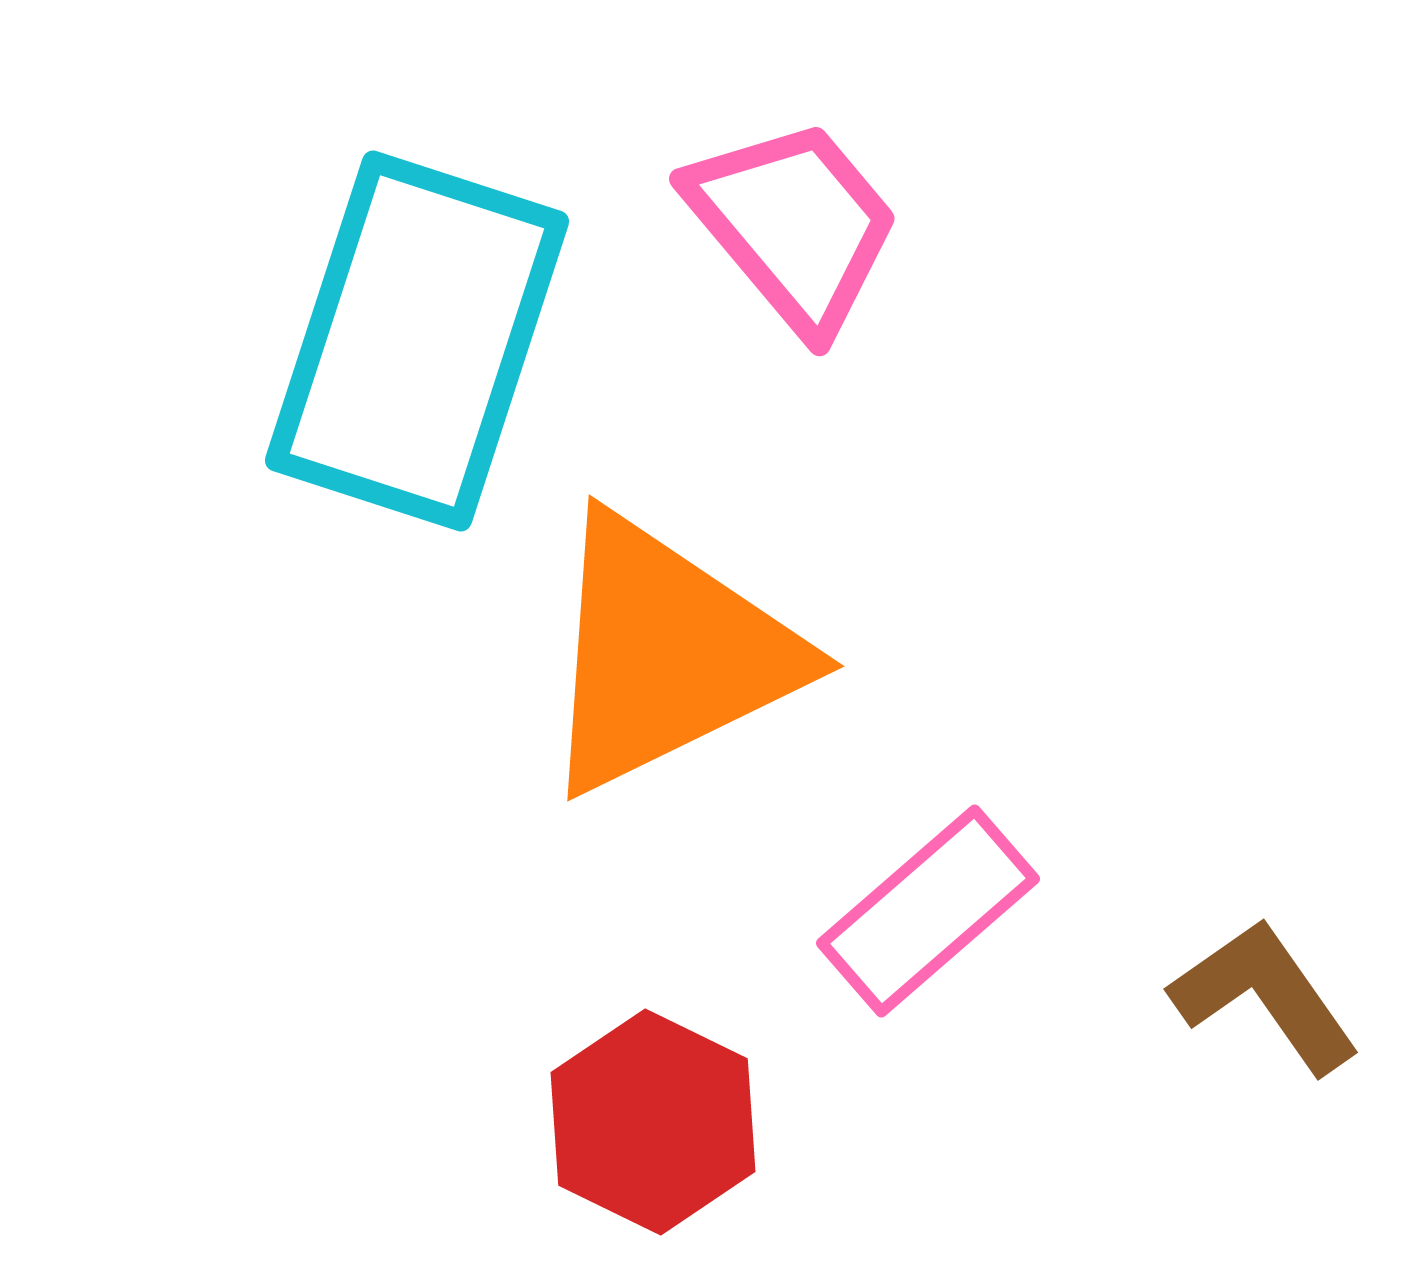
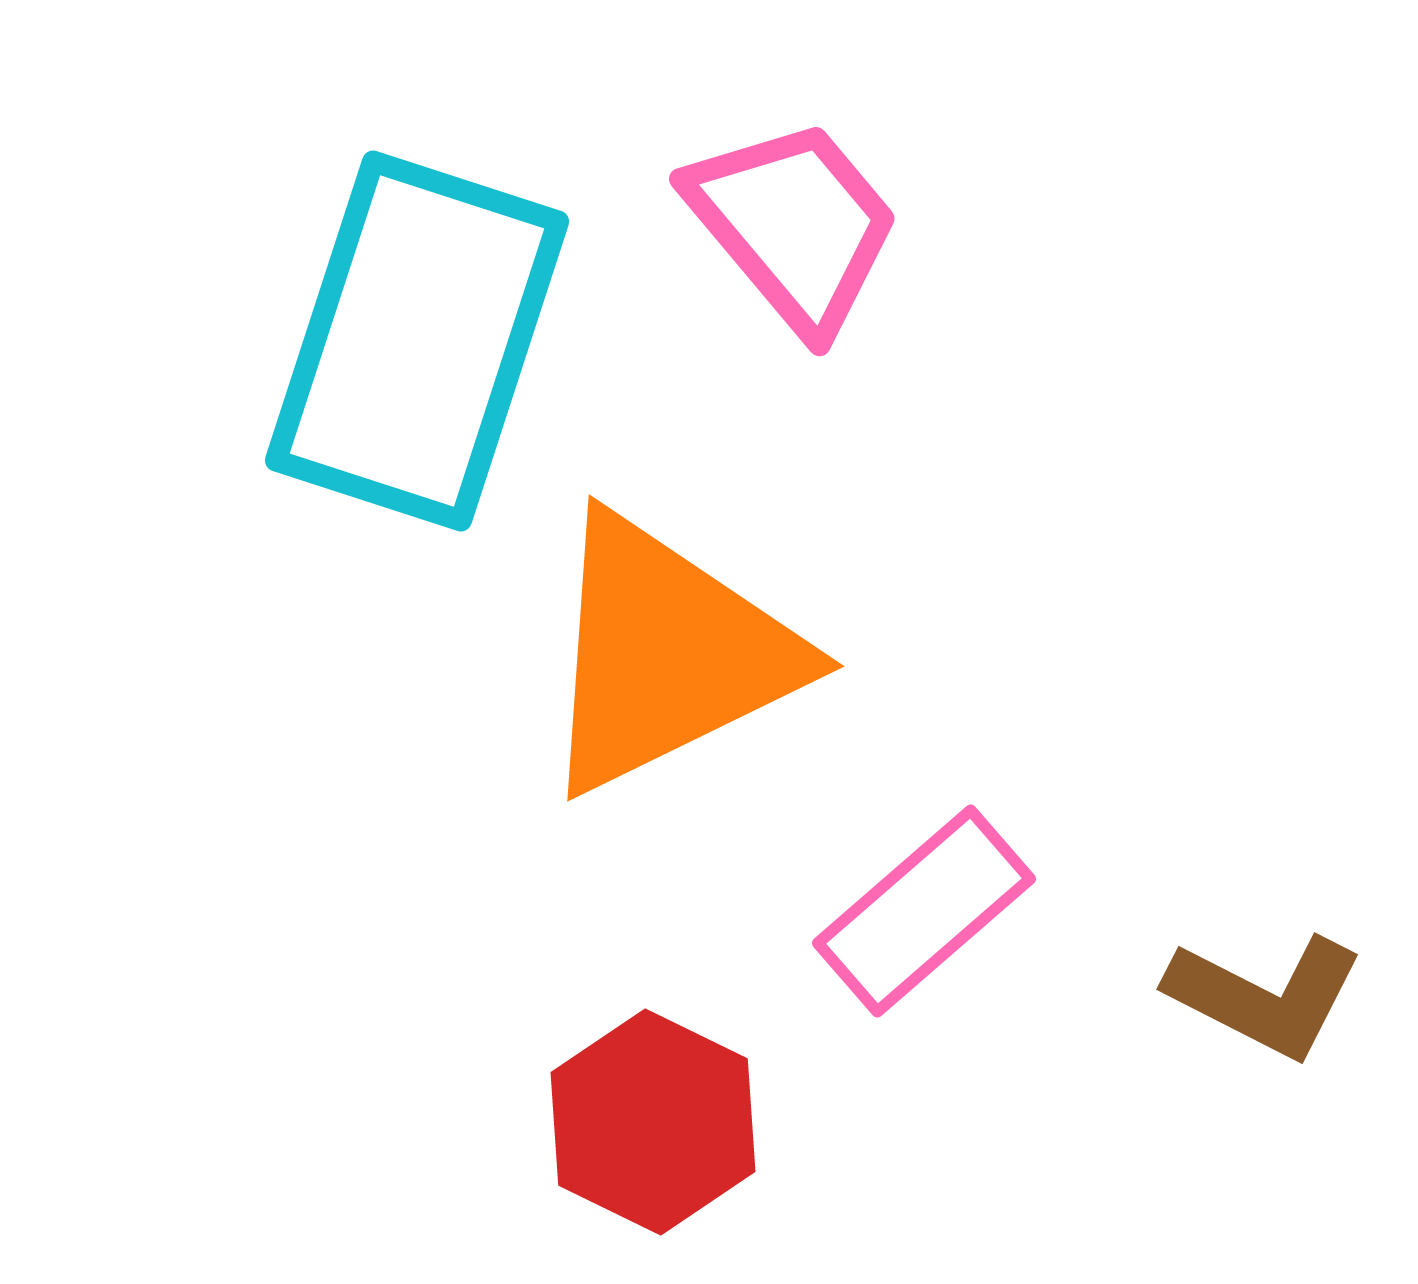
pink rectangle: moved 4 px left
brown L-shape: rotated 152 degrees clockwise
